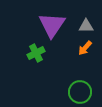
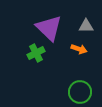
purple triangle: moved 3 px left, 3 px down; rotated 20 degrees counterclockwise
orange arrow: moved 6 px left, 1 px down; rotated 112 degrees counterclockwise
